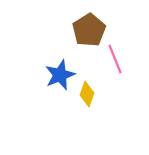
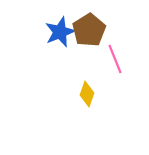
blue star: moved 43 px up
